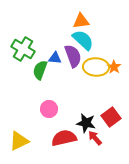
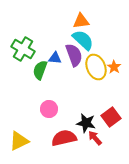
purple semicircle: moved 1 px right, 1 px up
yellow ellipse: rotated 65 degrees clockwise
